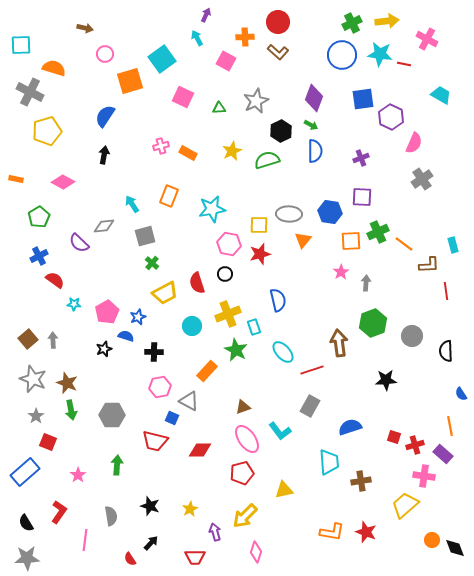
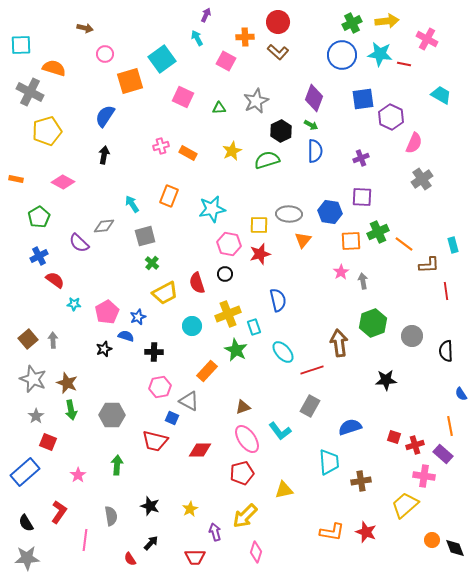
gray arrow at (366, 283): moved 3 px left, 2 px up; rotated 14 degrees counterclockwise
